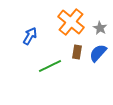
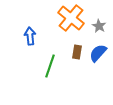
orange cross: moved 4 px up
gray star: moved 1 px left, 2 px up
blue arrow: rotated 36 degrees counterclockwise
green line: rotated 45 degrees counterclockwise
